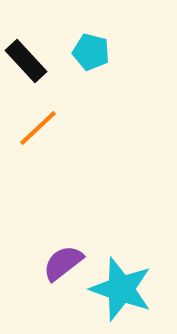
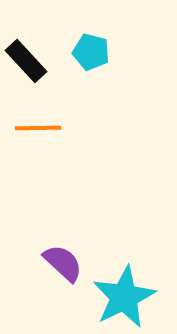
orange line: rotated 42 degrees clockwise
purple semicircle: rotated 81 degrees clockwise
cyan star: moved 3 px right, 8 px down; rotated 26 degrees clockwise
